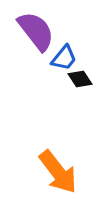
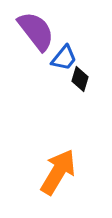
black diamond: rotated 50 degrees clockwise
orange arrow: rotated 111 degrees counterclockwise
